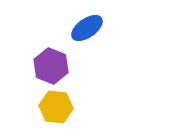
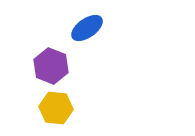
yellow hexagon: moved 1 px down
